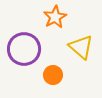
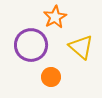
purple circle: moved 7 px right, 4 px up
orange circle: moved 2 px left, 2 px down
